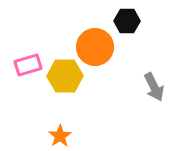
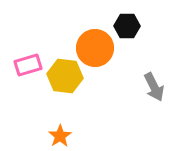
black hexagon: moved 5 px down
orange circle: moved 1 px down
yellow hexagon: rotated 8 degrees clockwise
